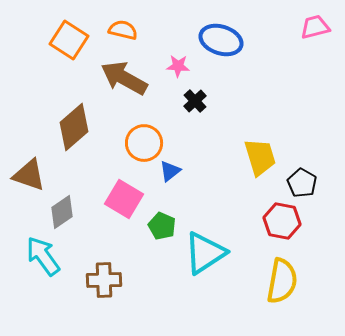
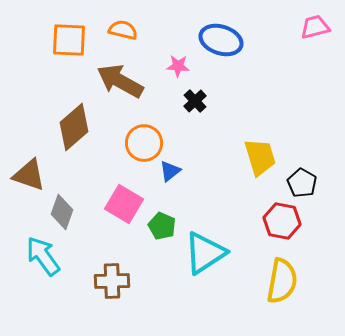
orange square: rotated 30 degrees counterclockwise
brown arrow: moved 4 px left, 3 px down
pink square: moved 5 px down
gray diamond: rotated 36 degrees counterclockwise
brown cross: moved 8 px right, 1 px down
